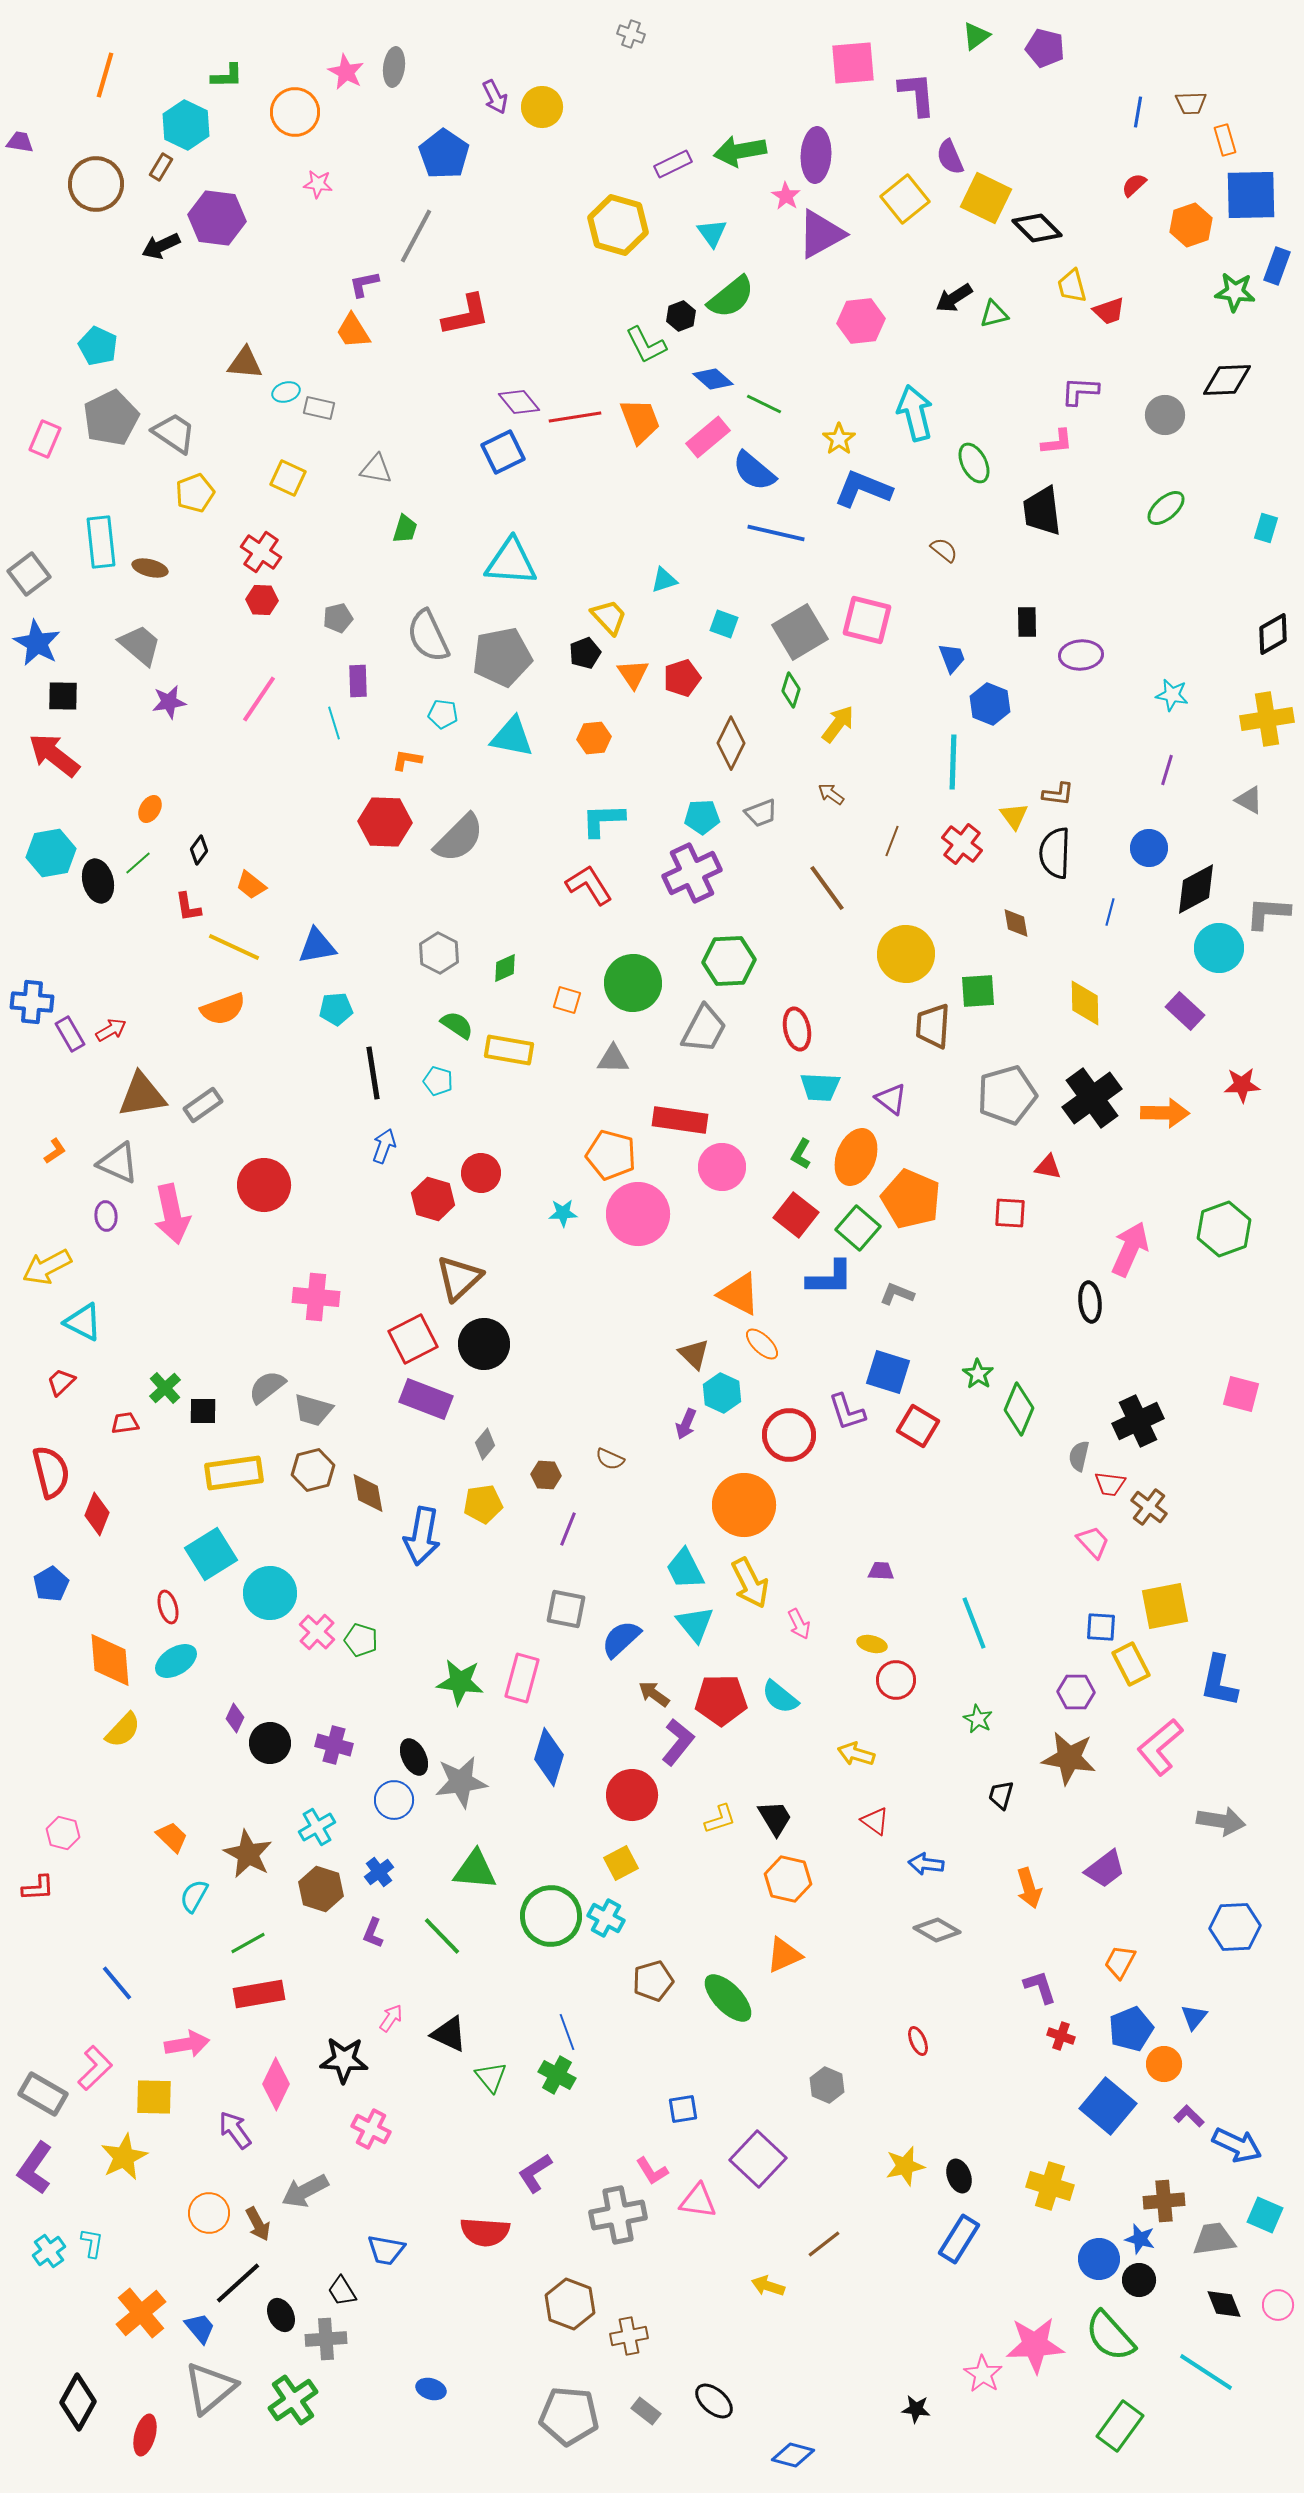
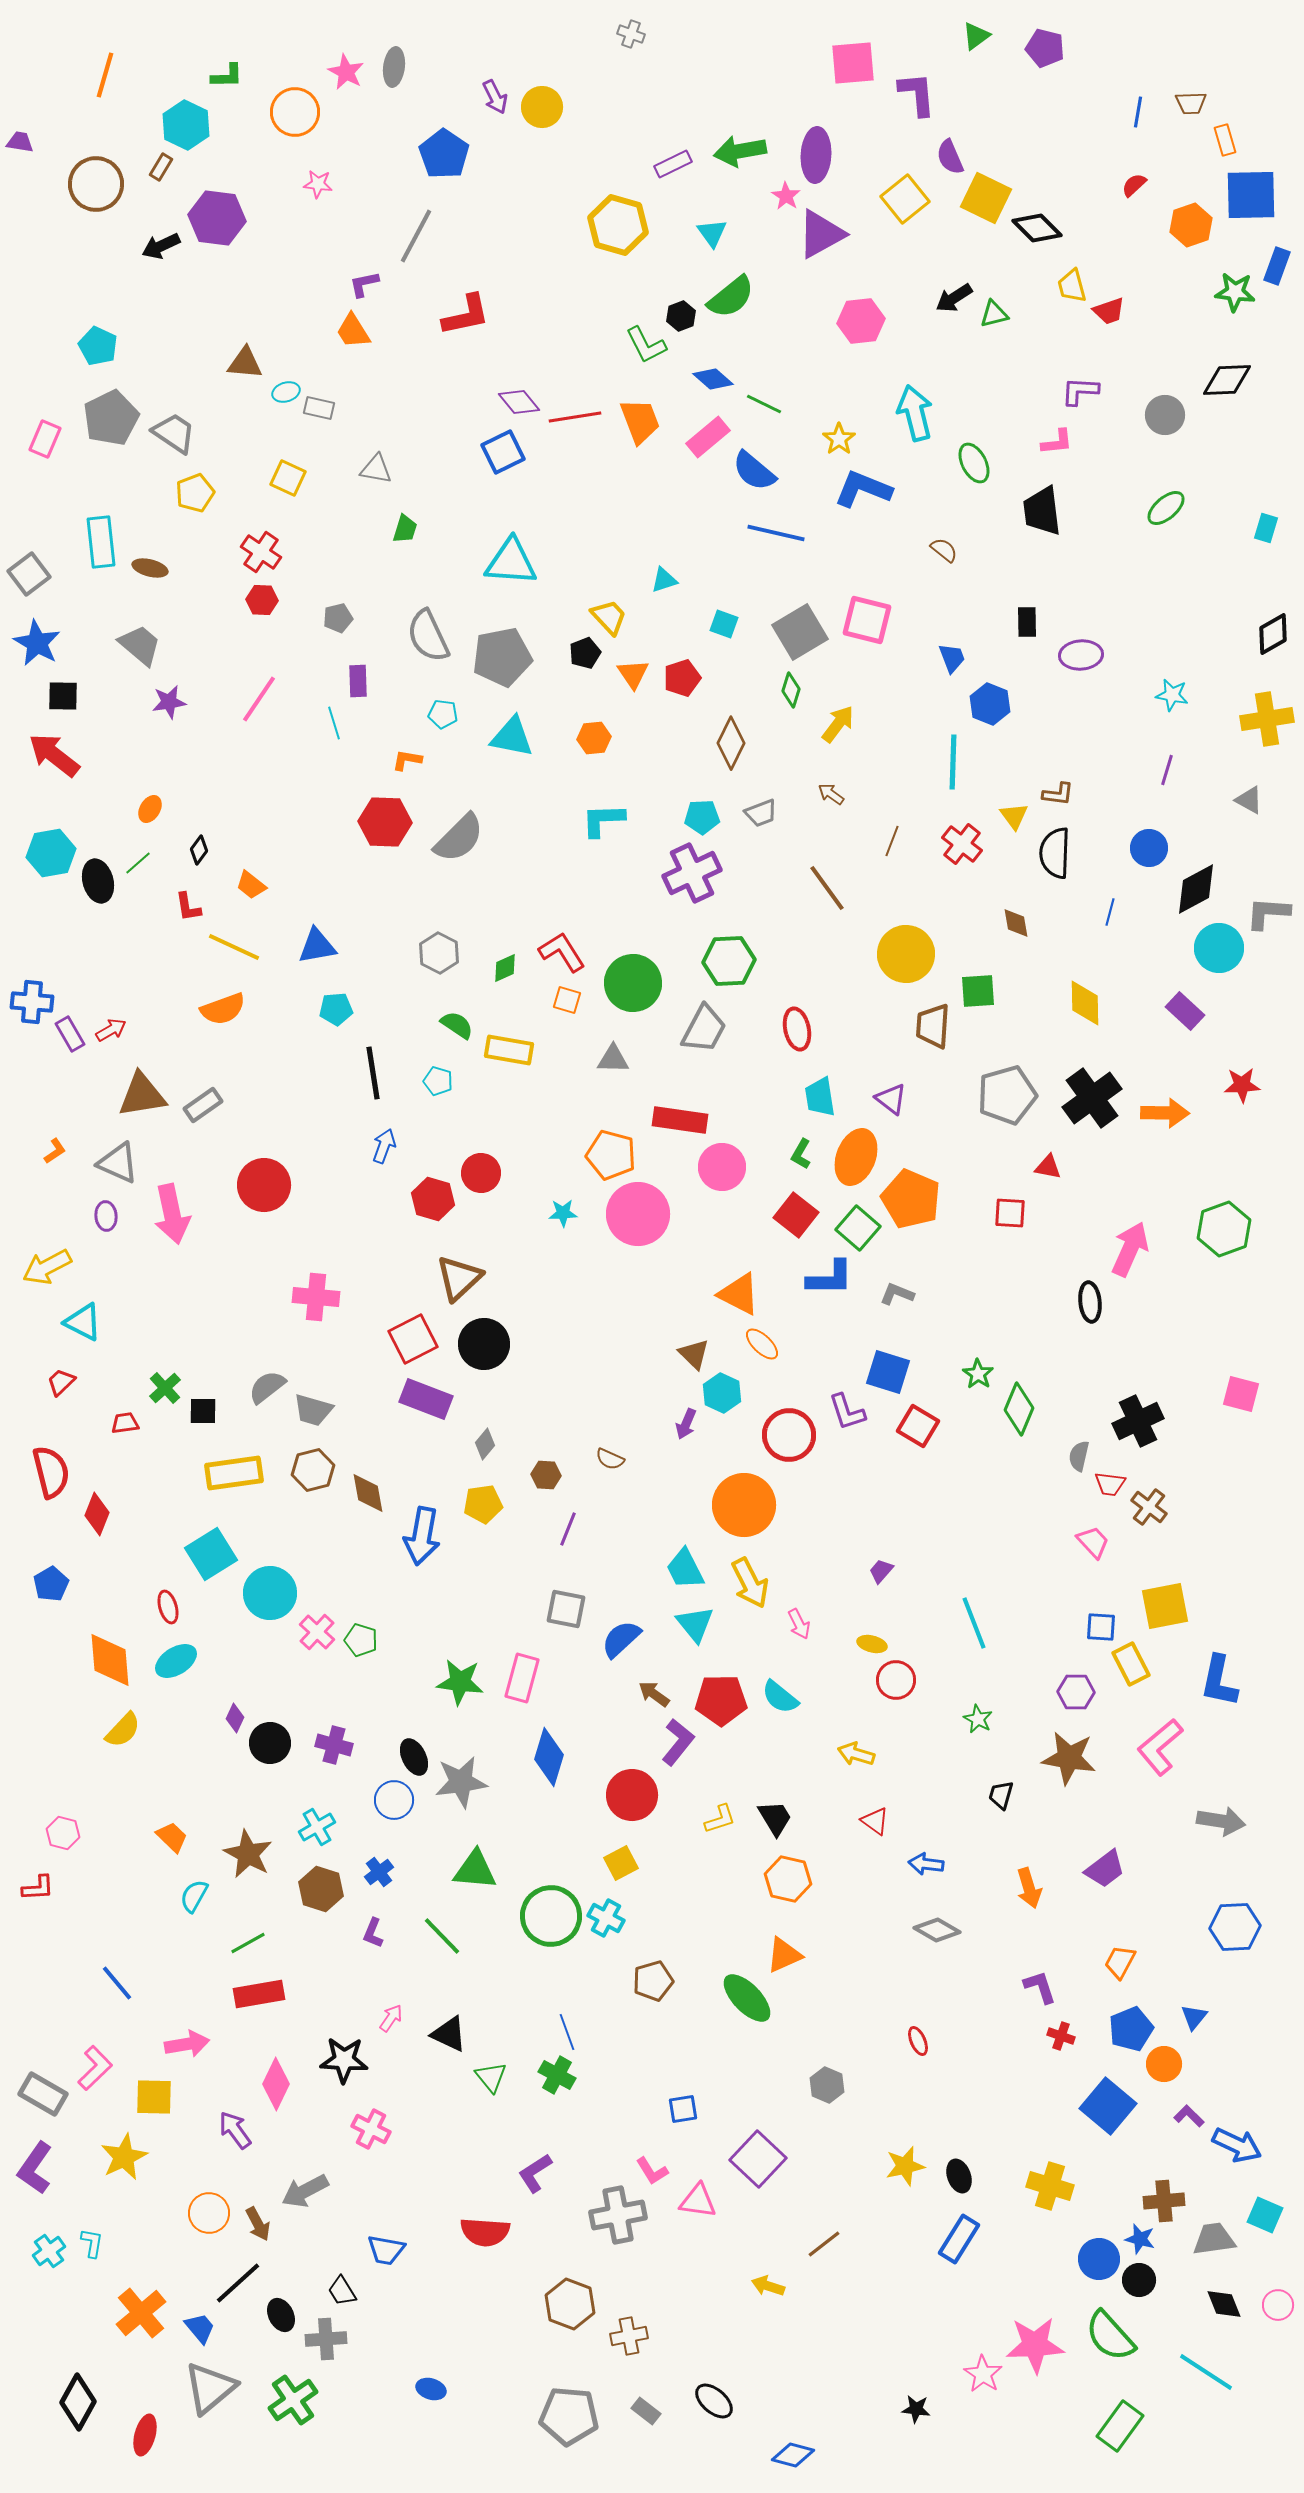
red L-shape at (589, 885): moved 27 px left, 67 px down
cyan trapezoid at (820, 1087): moved 10 px down; rotated 78 degrees clockwise
purple trapezoid at (881, 1571): rotated 52 degrees counterclockwise
green ellipse at (728, 1998): moved 19 px right
